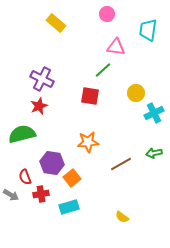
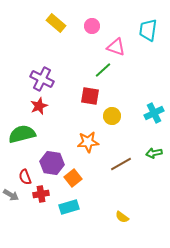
pink circle: moved 15 px left, 12 px down
pink triangle: rotated 12 degrees clockwise
yellow circle: moved 24 px left, 23 px down
orange square: moved 1 px right
